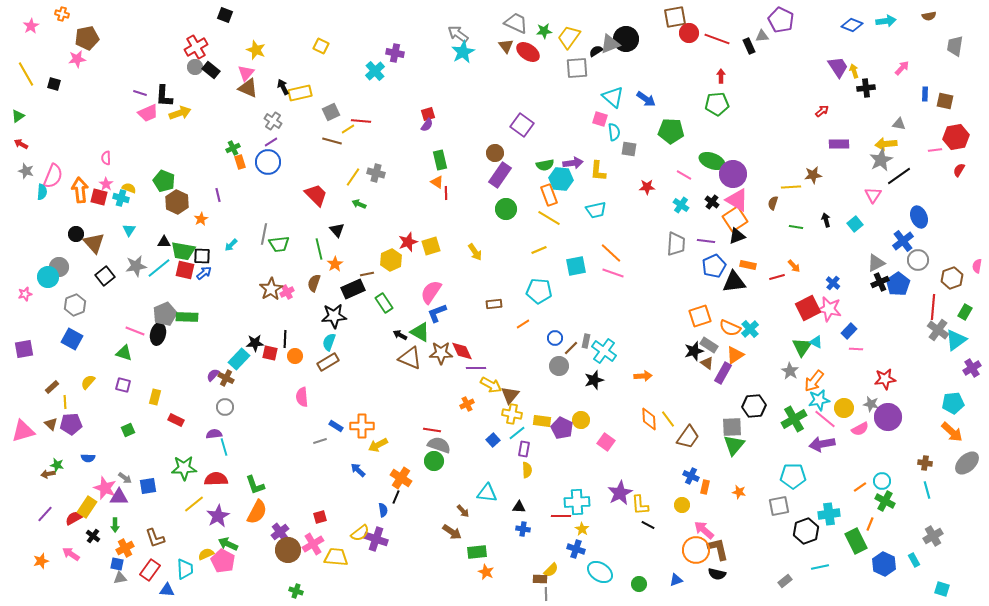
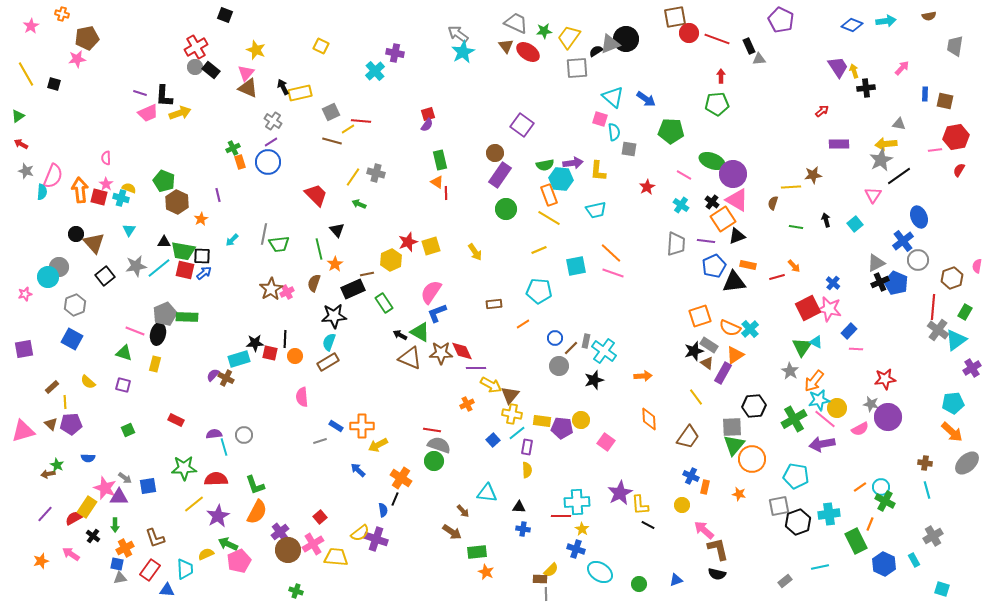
gray triangle at (762, 36): moved 3 px left, 23 px down
red star at (647, 187): rotated 28 degrees counterclockwise
orange square at (735, 219): moved 12 px left
cyan arrow at (231, 245): moved 1 px right, 5 px up
blue pentagon at (898, 284): moved 2 px left, 1 px up; rotated 15 degrees counterclockwise
cyan rectangle at (239, 359): rotated 30 degrees clockwise
yellow semicircle at (88, 382): rotated 91 degrees counterclockwise
yellow rectangle at (155, 397): moved 33 px up
gray circle at (225, 407): moved 19 px right, 28 px down
yellow circle at (844, 408): moved 7 px left
yellow line at (668, 419): moved 28 px right, 22 px up
purple pentagon at (562, 428): rotated 20 degrees counterclockwise
purple rectangle at (524, 449): moved 3 px right, 2 px up
green star at (57, 465): rotated 16 degrees clockwise
cyan pentagon at (793, 476): moved 3 px right; rotated 10 degrees clockwise
cyan circle at (882, 481): moved 1 px left, 6 px down
orange star at (739, 492): moved 2 px down
black line at (396, 497): moved 1 px left, 2 px down
red square at (320, 517): rotated 24 degrees counterclockwise
black hexagon at (806, 531): moved 8 px left, 9 px up
orange circle at (696, 550): moved 56 px right, 91 px up
pink pentagon at (223, 561): moved 16 px right; rotated 20 degrees clockwise
